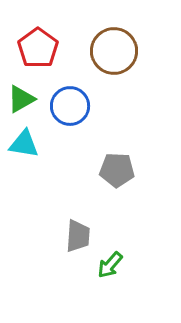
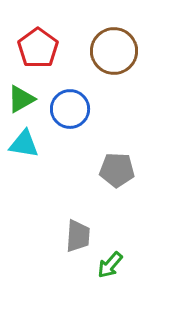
blue circle: moved 3 px down
